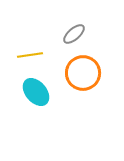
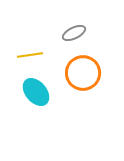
gray ellipse: moved 1 px up; rotated 15 degrees clockwise
